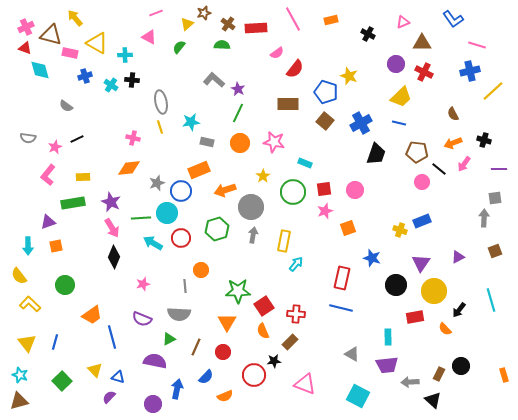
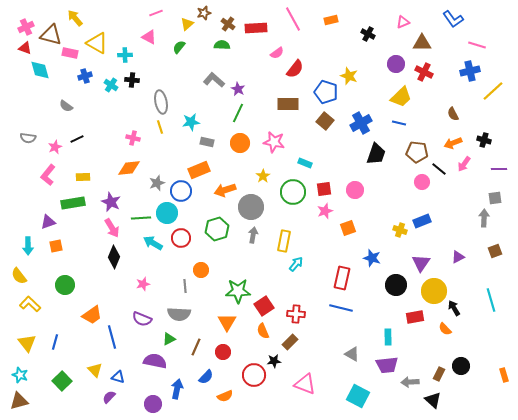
black arrow at (459, 310): moved 5 px left, 2 px up; rotated 112 degrees clockwise
